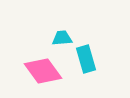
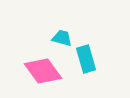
cyan trapezoid: rotated 20 degrees clockwise
